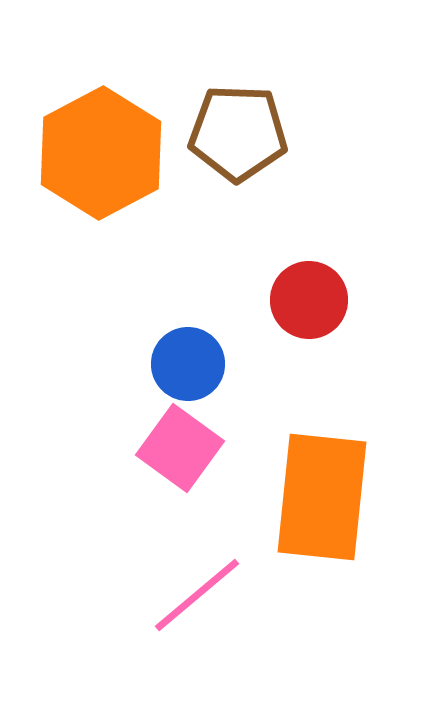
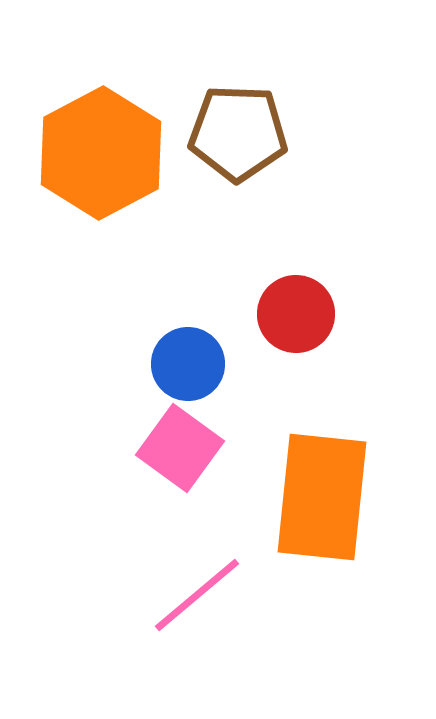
red circle: moved 13 px left, 14 px down
